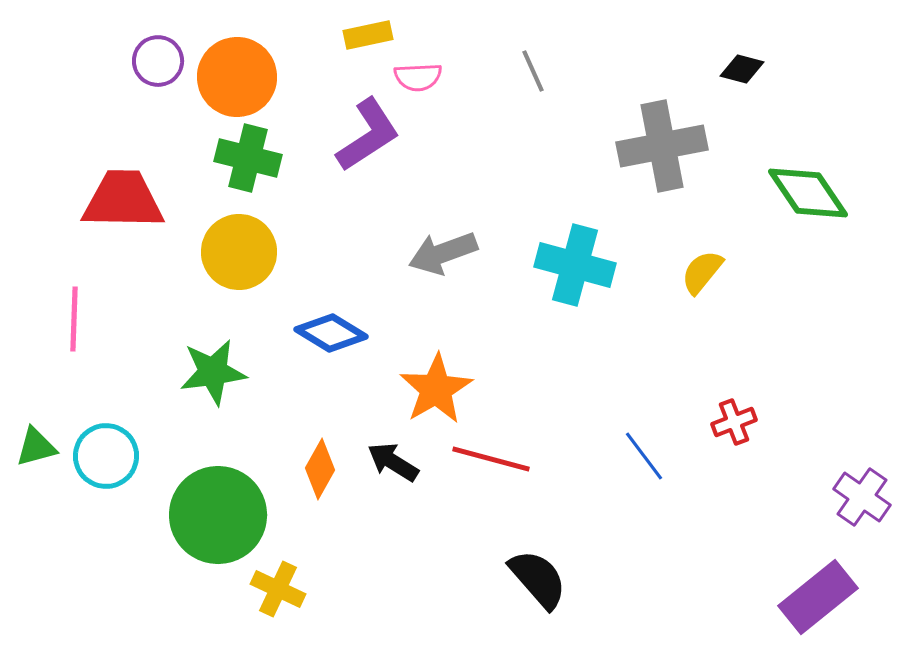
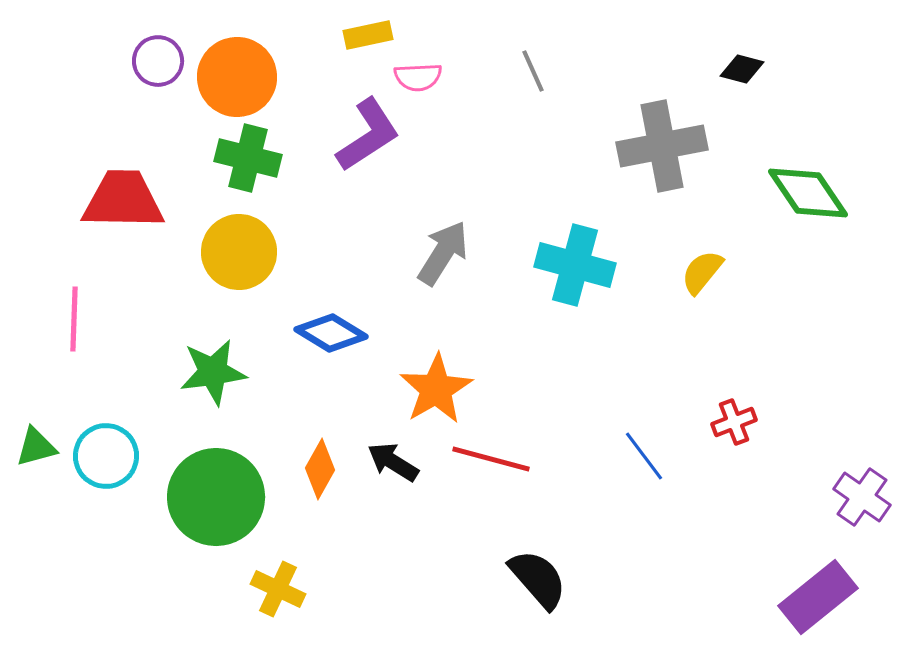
gray arrow: rotated 142 degrees clockwise
green circle: moved 2 px left, 18 px up
